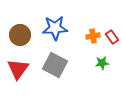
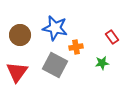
blue star: rotated 15 degrees clockwise
orange cross: moved 17 px left, 11 px down
red triangle: moved 1 px left, 3 px down
